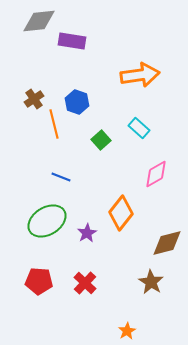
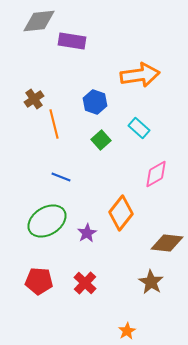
blue hexagon: moved 18 px right
brown diamond: rotated 20 degrees clockwise
